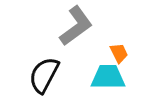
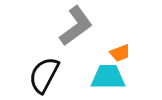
orange trapezoid: moved 1 px right; rotated 95 degrees clockwise
